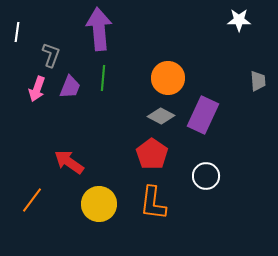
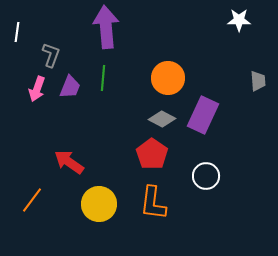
purple arrow: moved 7 px right, 2 px up
gray diamond: moved 1 px right, 3 px down
